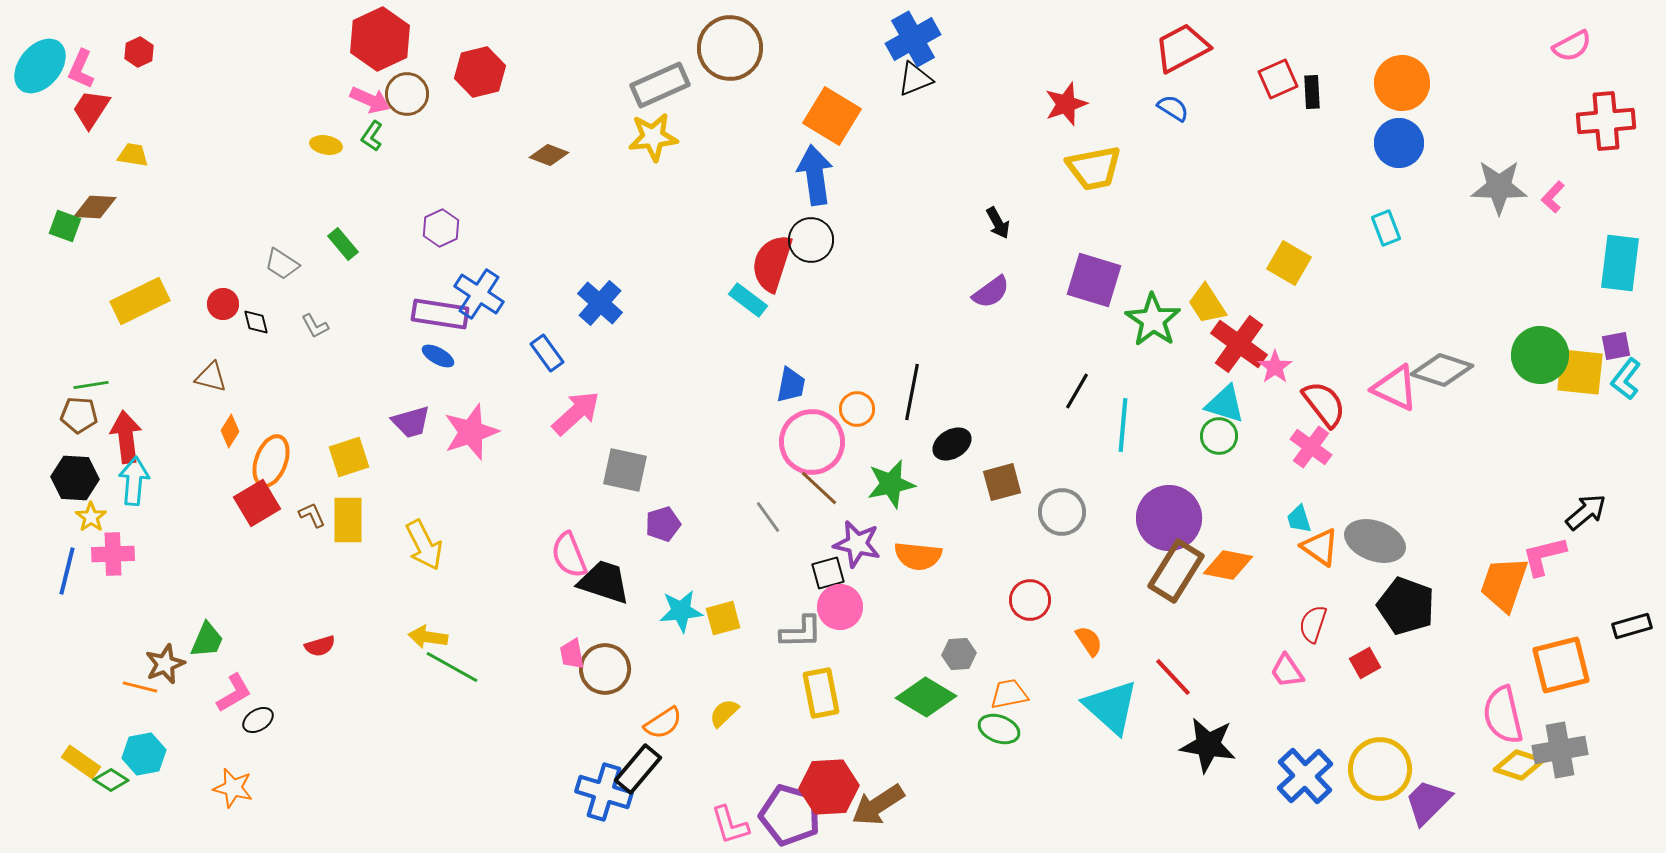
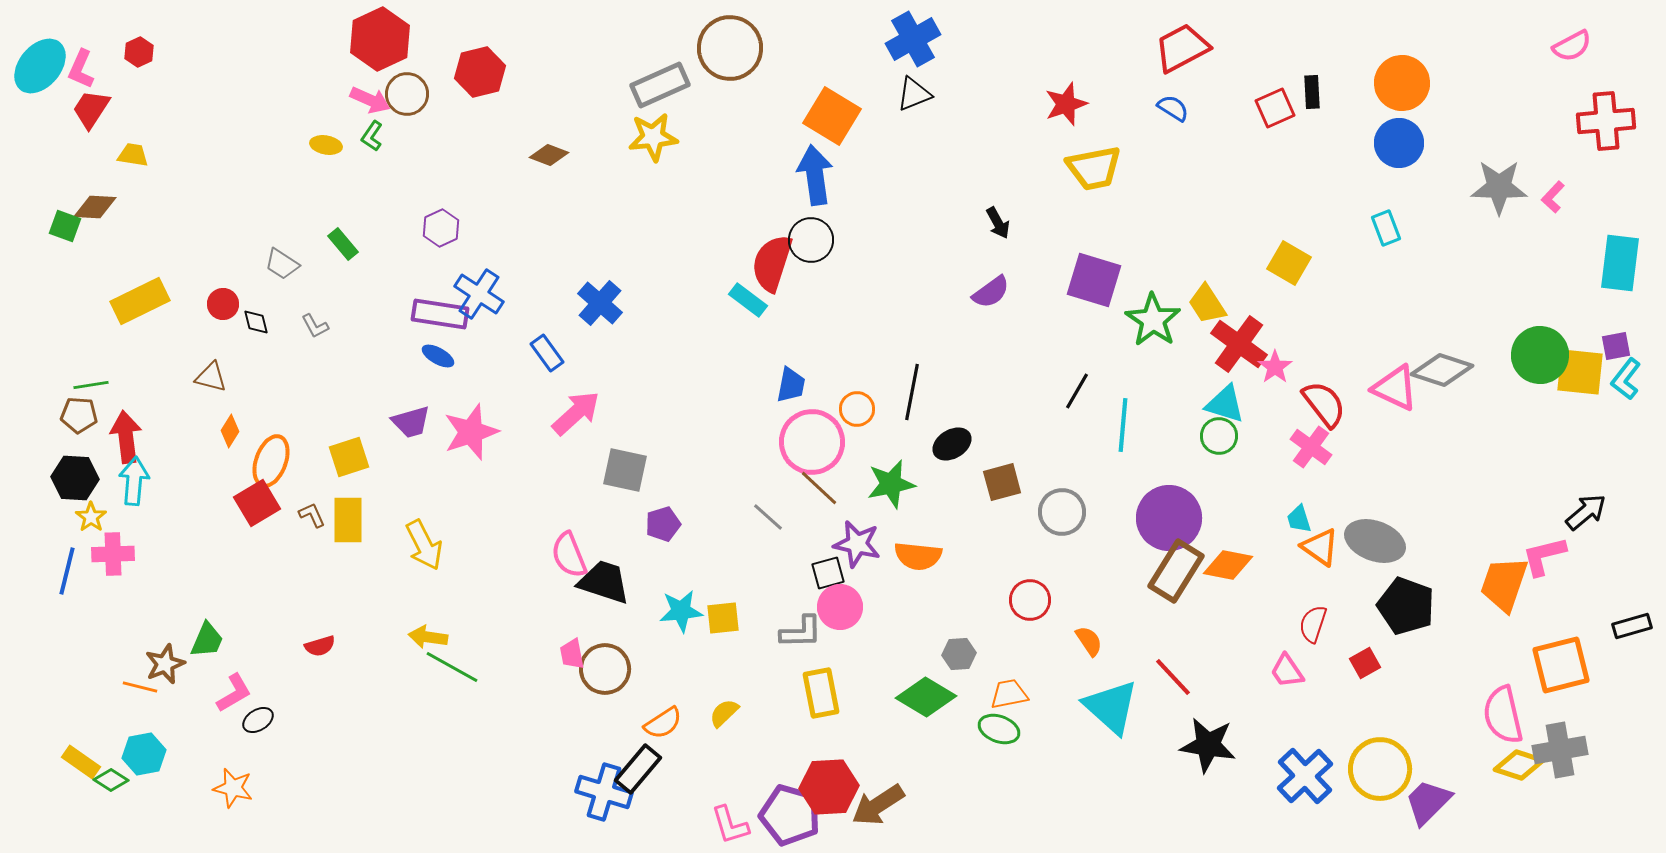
black triangle at (915, 79): moved 1 px left, 15 px down
red square at (1278, 79): moved 3 px left, 29 px down
gray line at (768, 517): rotated 12 degrees counterclockwise
yellow square at (723, 618): rotated 9 degrees clockwise
